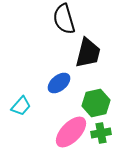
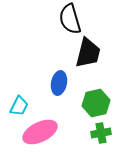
black semicircle: moved 6 px right
blue ellipse: rotated 40 degrees counterclockwise
cyan trapezoid: moved 2 px left; rotated 15 degrees counterclockwise
pink ellipse: moved 31 px left; rotated 20 degrees clockwise
